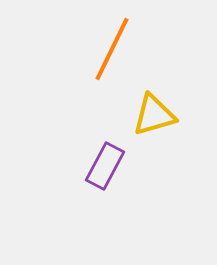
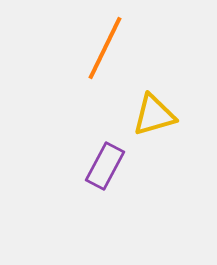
orange line: moved 7 px left, 1 px up
